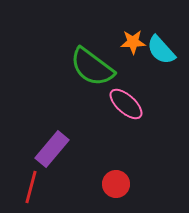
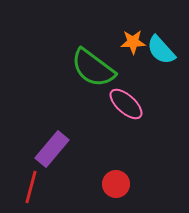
green semicircle: moved 1 px right, 1 px down
